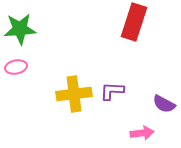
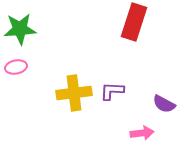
yellow cross: moved 1 px up
